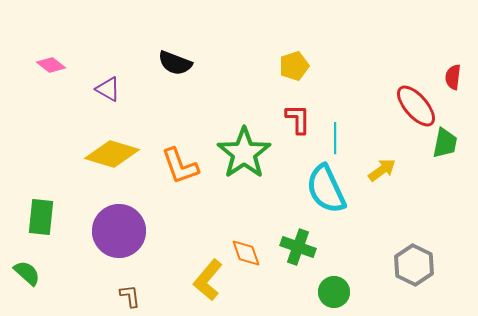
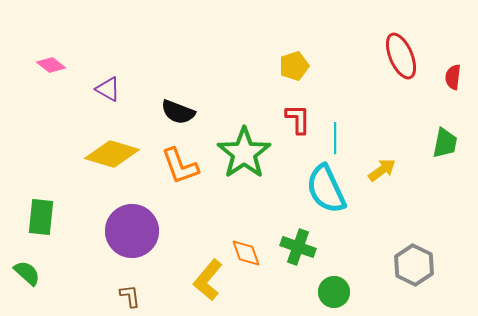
black semicircle: moved 3 px right, 49 px down
red ellipse: moved 15 px left, 50 px up; rotated 18 degrees clockwise
purple circle: moved 13 px right
